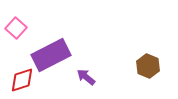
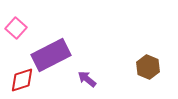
brown hexagon: moved 1 px down
purple arrow: moved 1 px right, 2 px down
